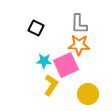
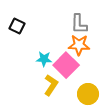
black square: moved 19 px left, 2 px up
cyan star: moved 2 px up
pink square: rotated 20 degrees counterclockwise
